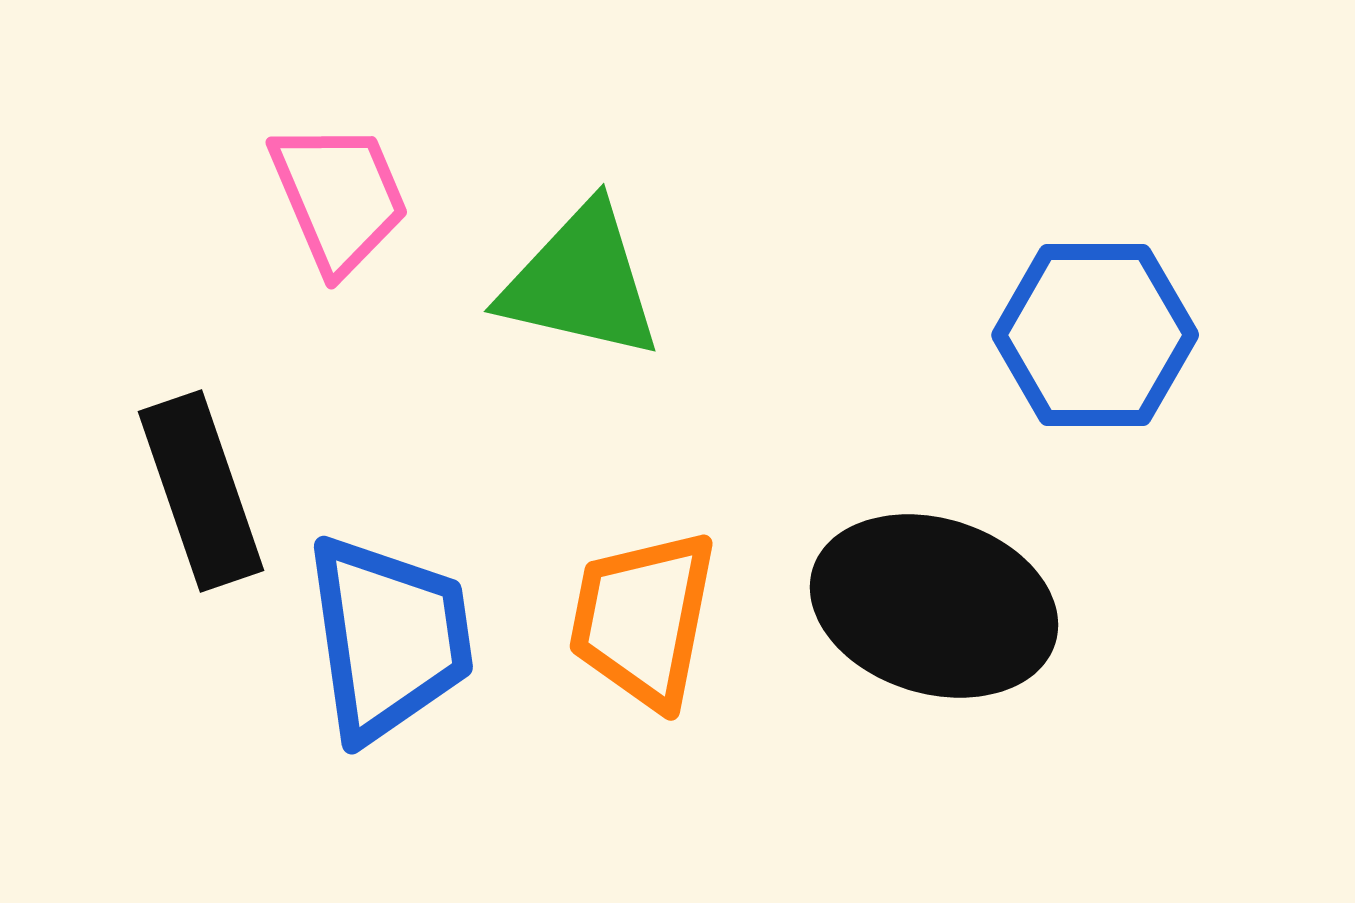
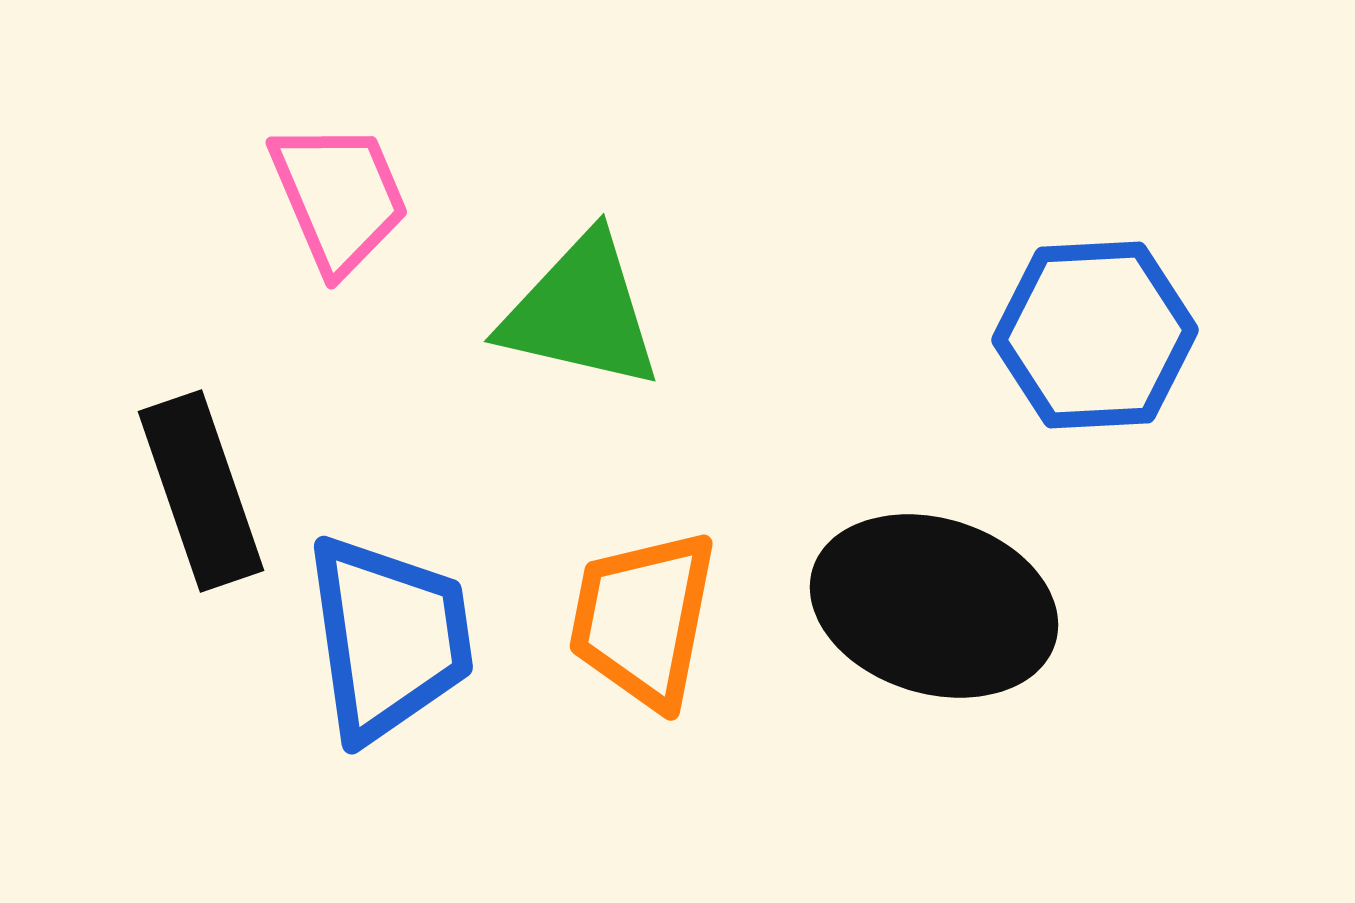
green triangle: moved 30 px down
blue hexagon: rotated 3 degrees counterclockwise
